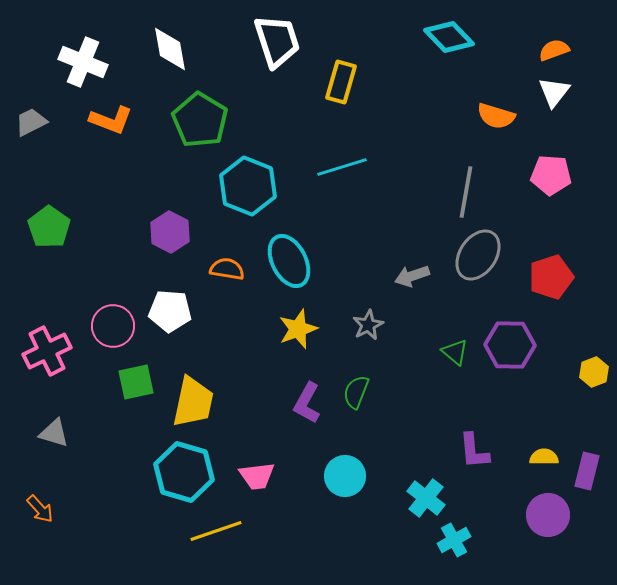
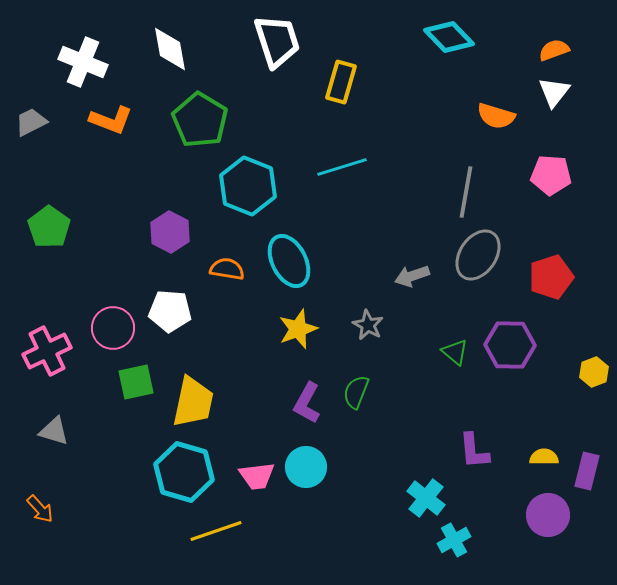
gray star at (368, 325): rotated 16 degrees counterclockwise
pink circle at (113, 326): moved 2 px down
gray triangle at (54, 433): moved 2 px up
cyan circle at (345, 476): moved 39 px left, 9 px up
